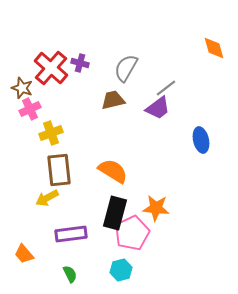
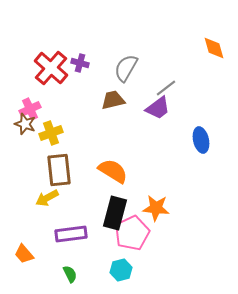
brown star: moved 3 px right, 36 px down
